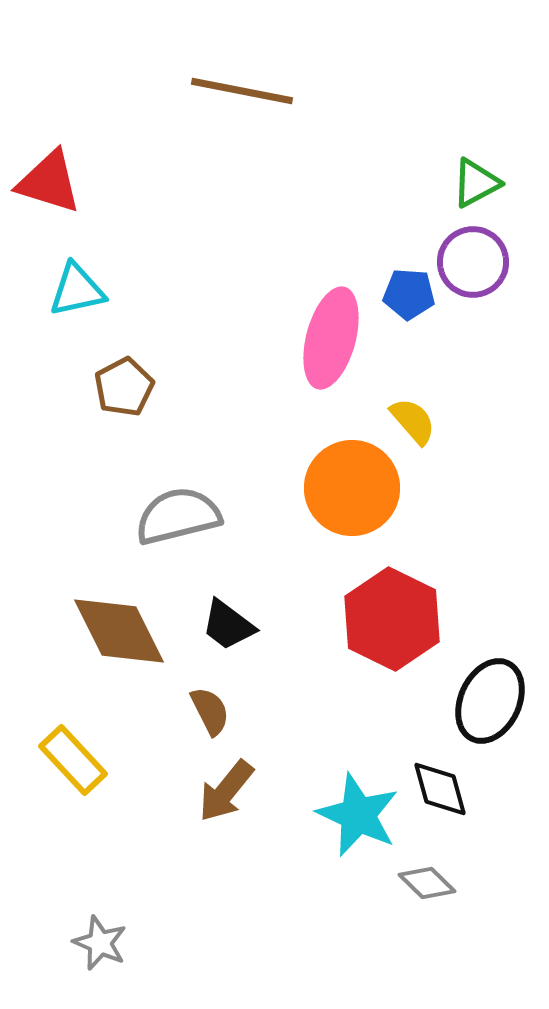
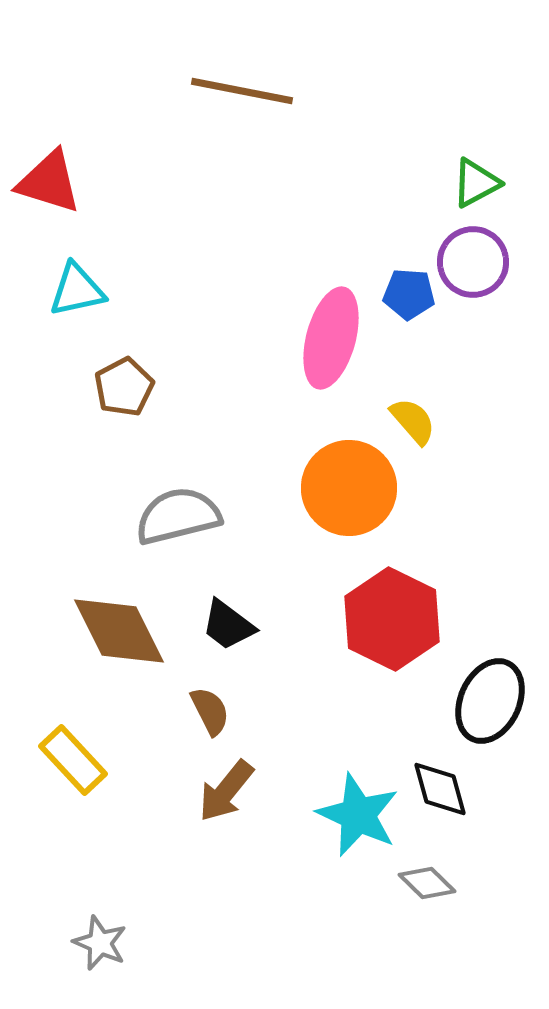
orange circle: moved 3 px left
